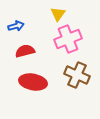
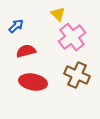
yellow triangle: rotated 21 degrees counterclockwise
blue arrow: rotated 28 degrees counterclockwise
pink cross: moved 4 px right, 2 px up; rotated 16 degrees counterclockwise
red semicircle: moved 1 px right
